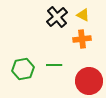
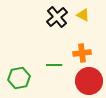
orange cross: moved 14 px down
green hexagon: moved 4 px left, 9 px down
